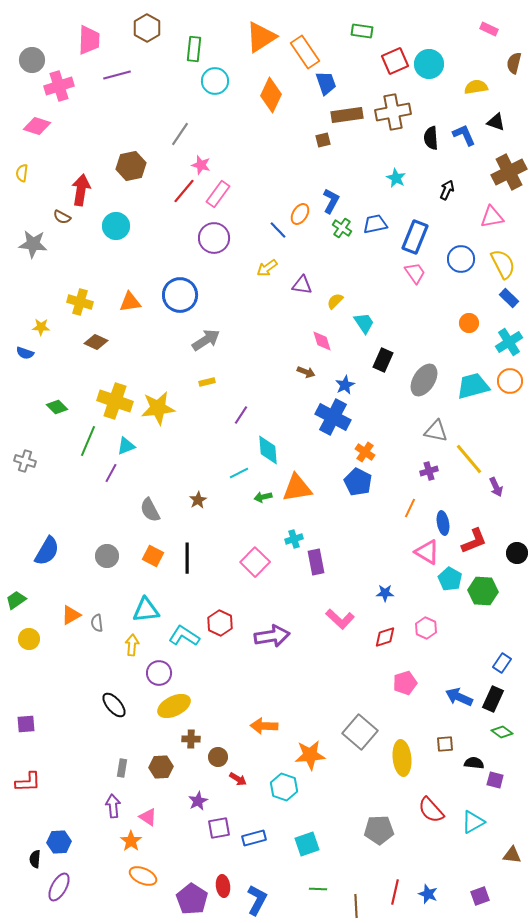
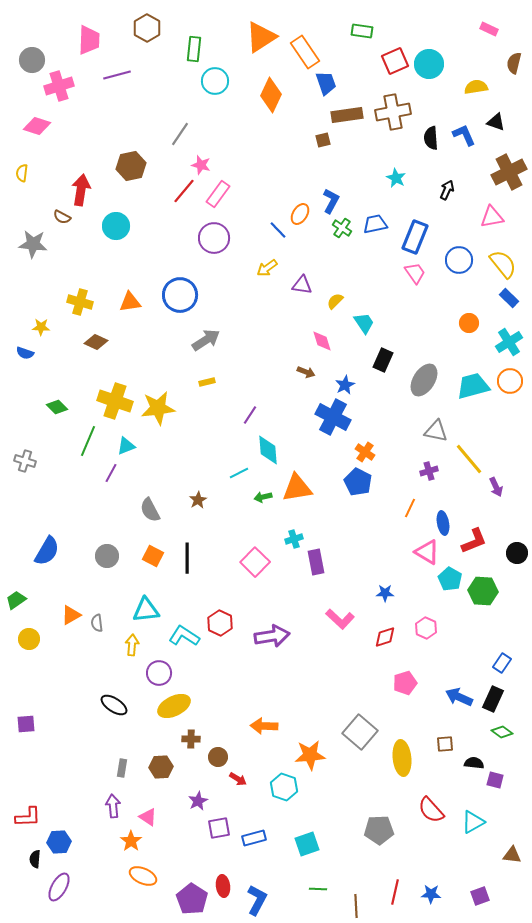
blue circle at (461, 259): moved 2 px left, 1 px down
yellow semicircle at (503, 264): rotated 12 degrees counterclockwise
purple line at (241, 415): moved 9 px right
black ellipse at (114, 705): rotated 16 degrees counterclockwise
red L-shape at (28, 782): moved 35 px down
blue star at (428, 894): moved 3 px right; rotated 18 degrees counterclockwise
